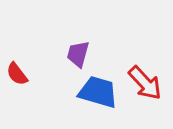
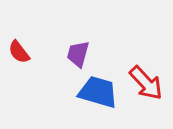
red semicircle: moved 2 px right, 22 px up
red arrow: moved 1 px right
